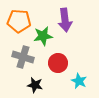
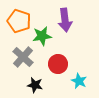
orange pentagon: rotated 15 degrees clockwise
green star: moved 1 px left
gray cross: rotated 25 degrees clockwise
red circle: moved 1 px down
